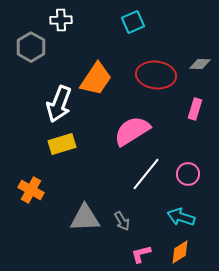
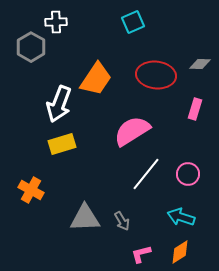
white cross: moved 5 px left, 2 px down
